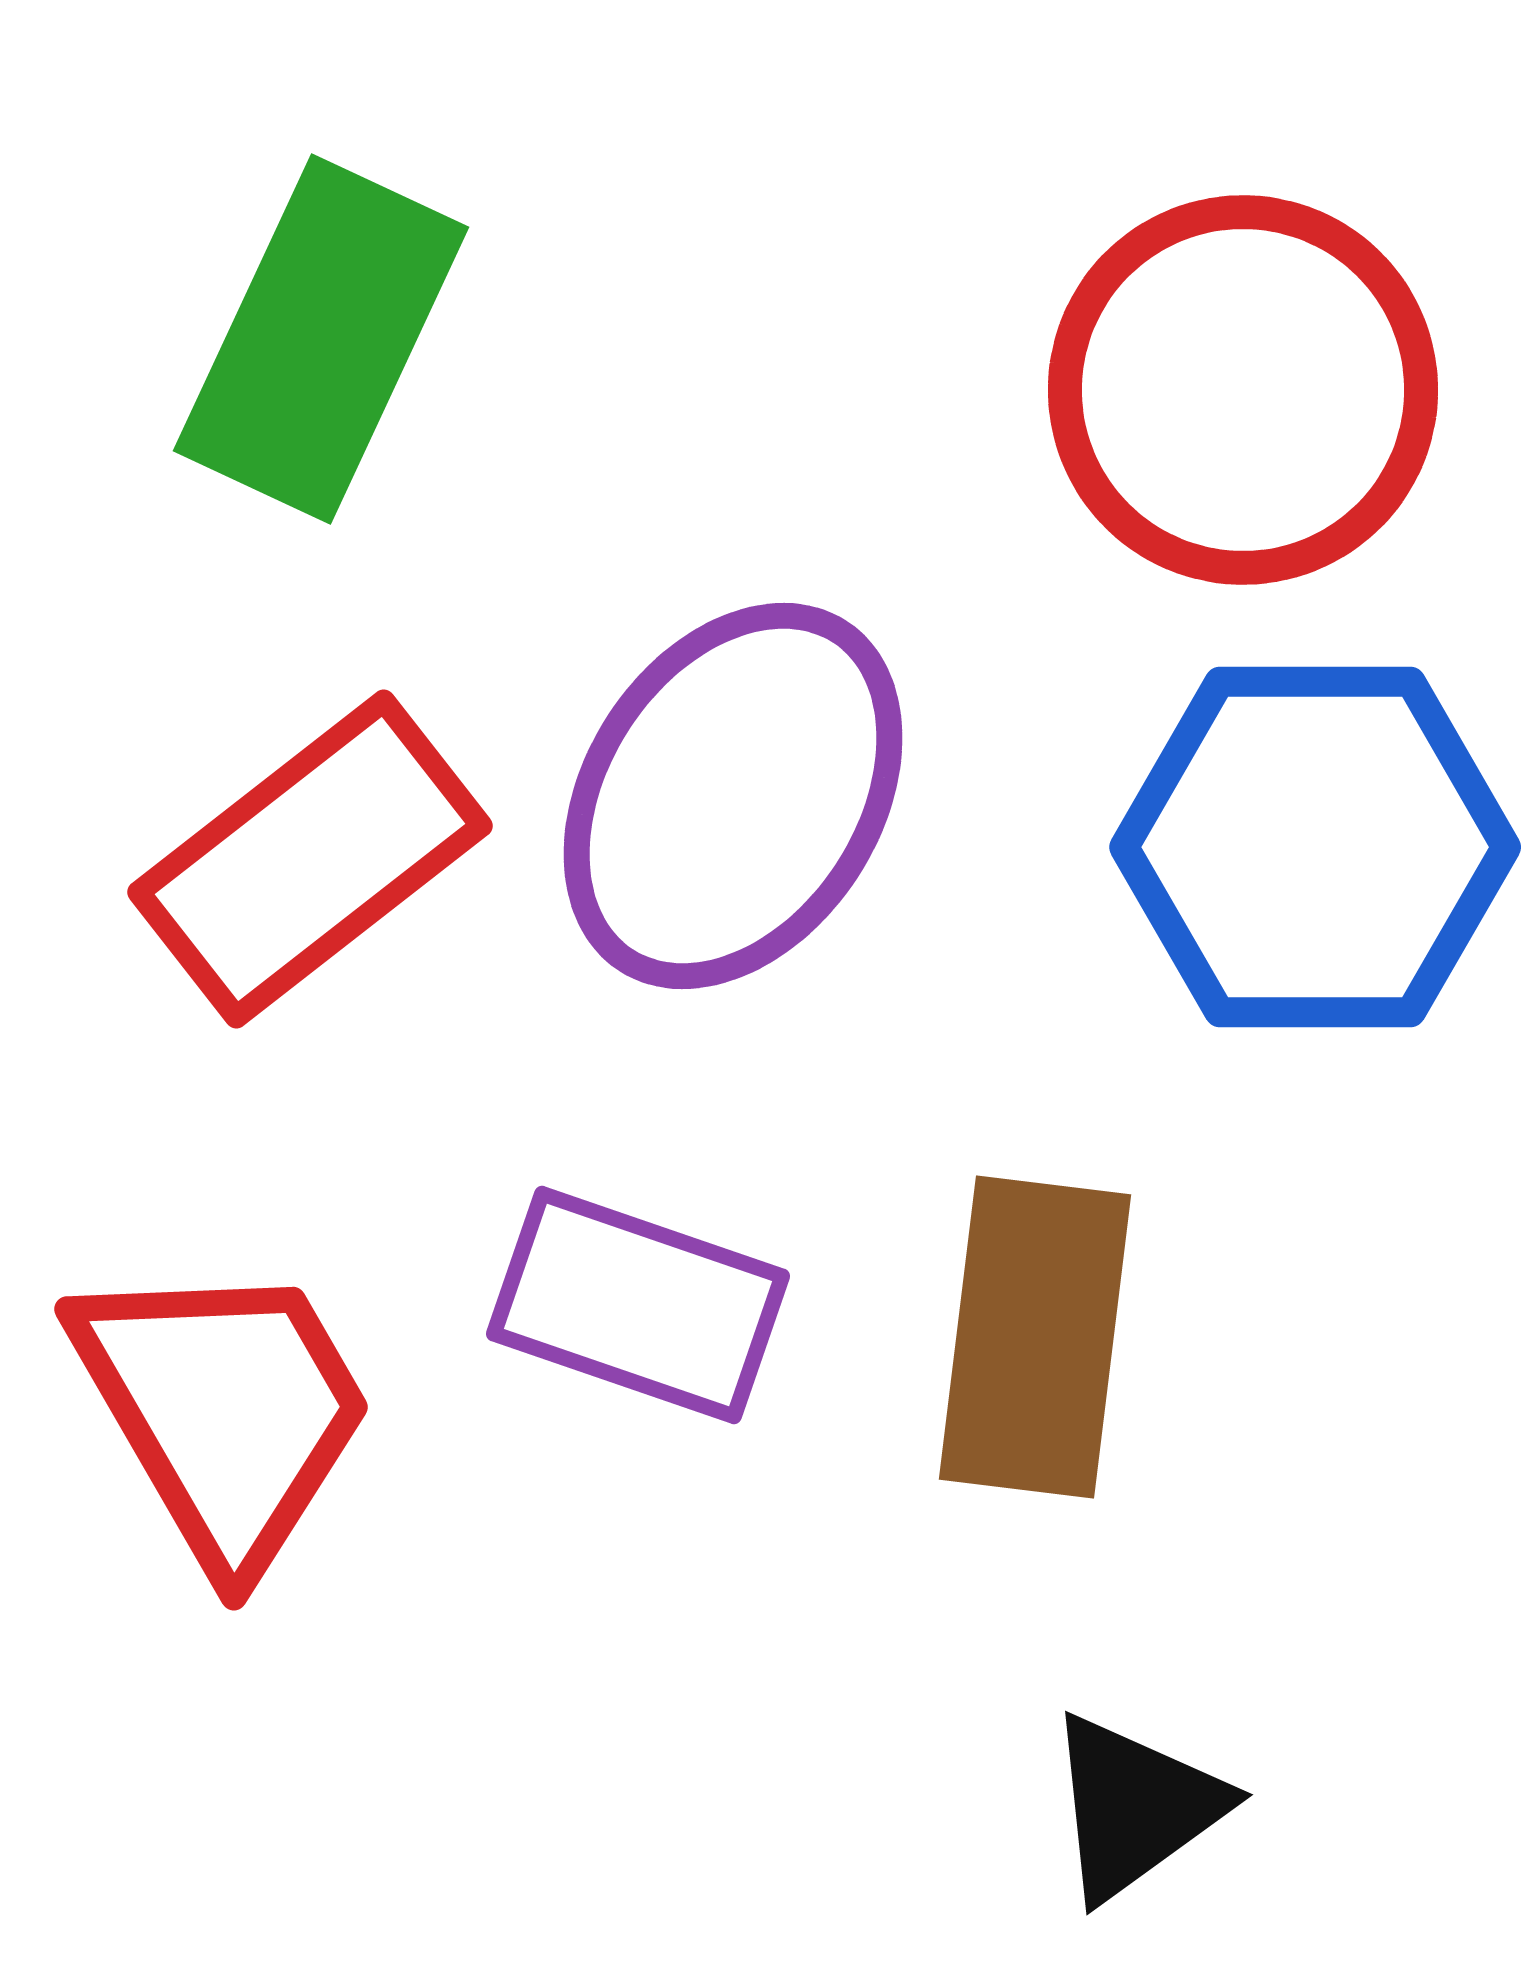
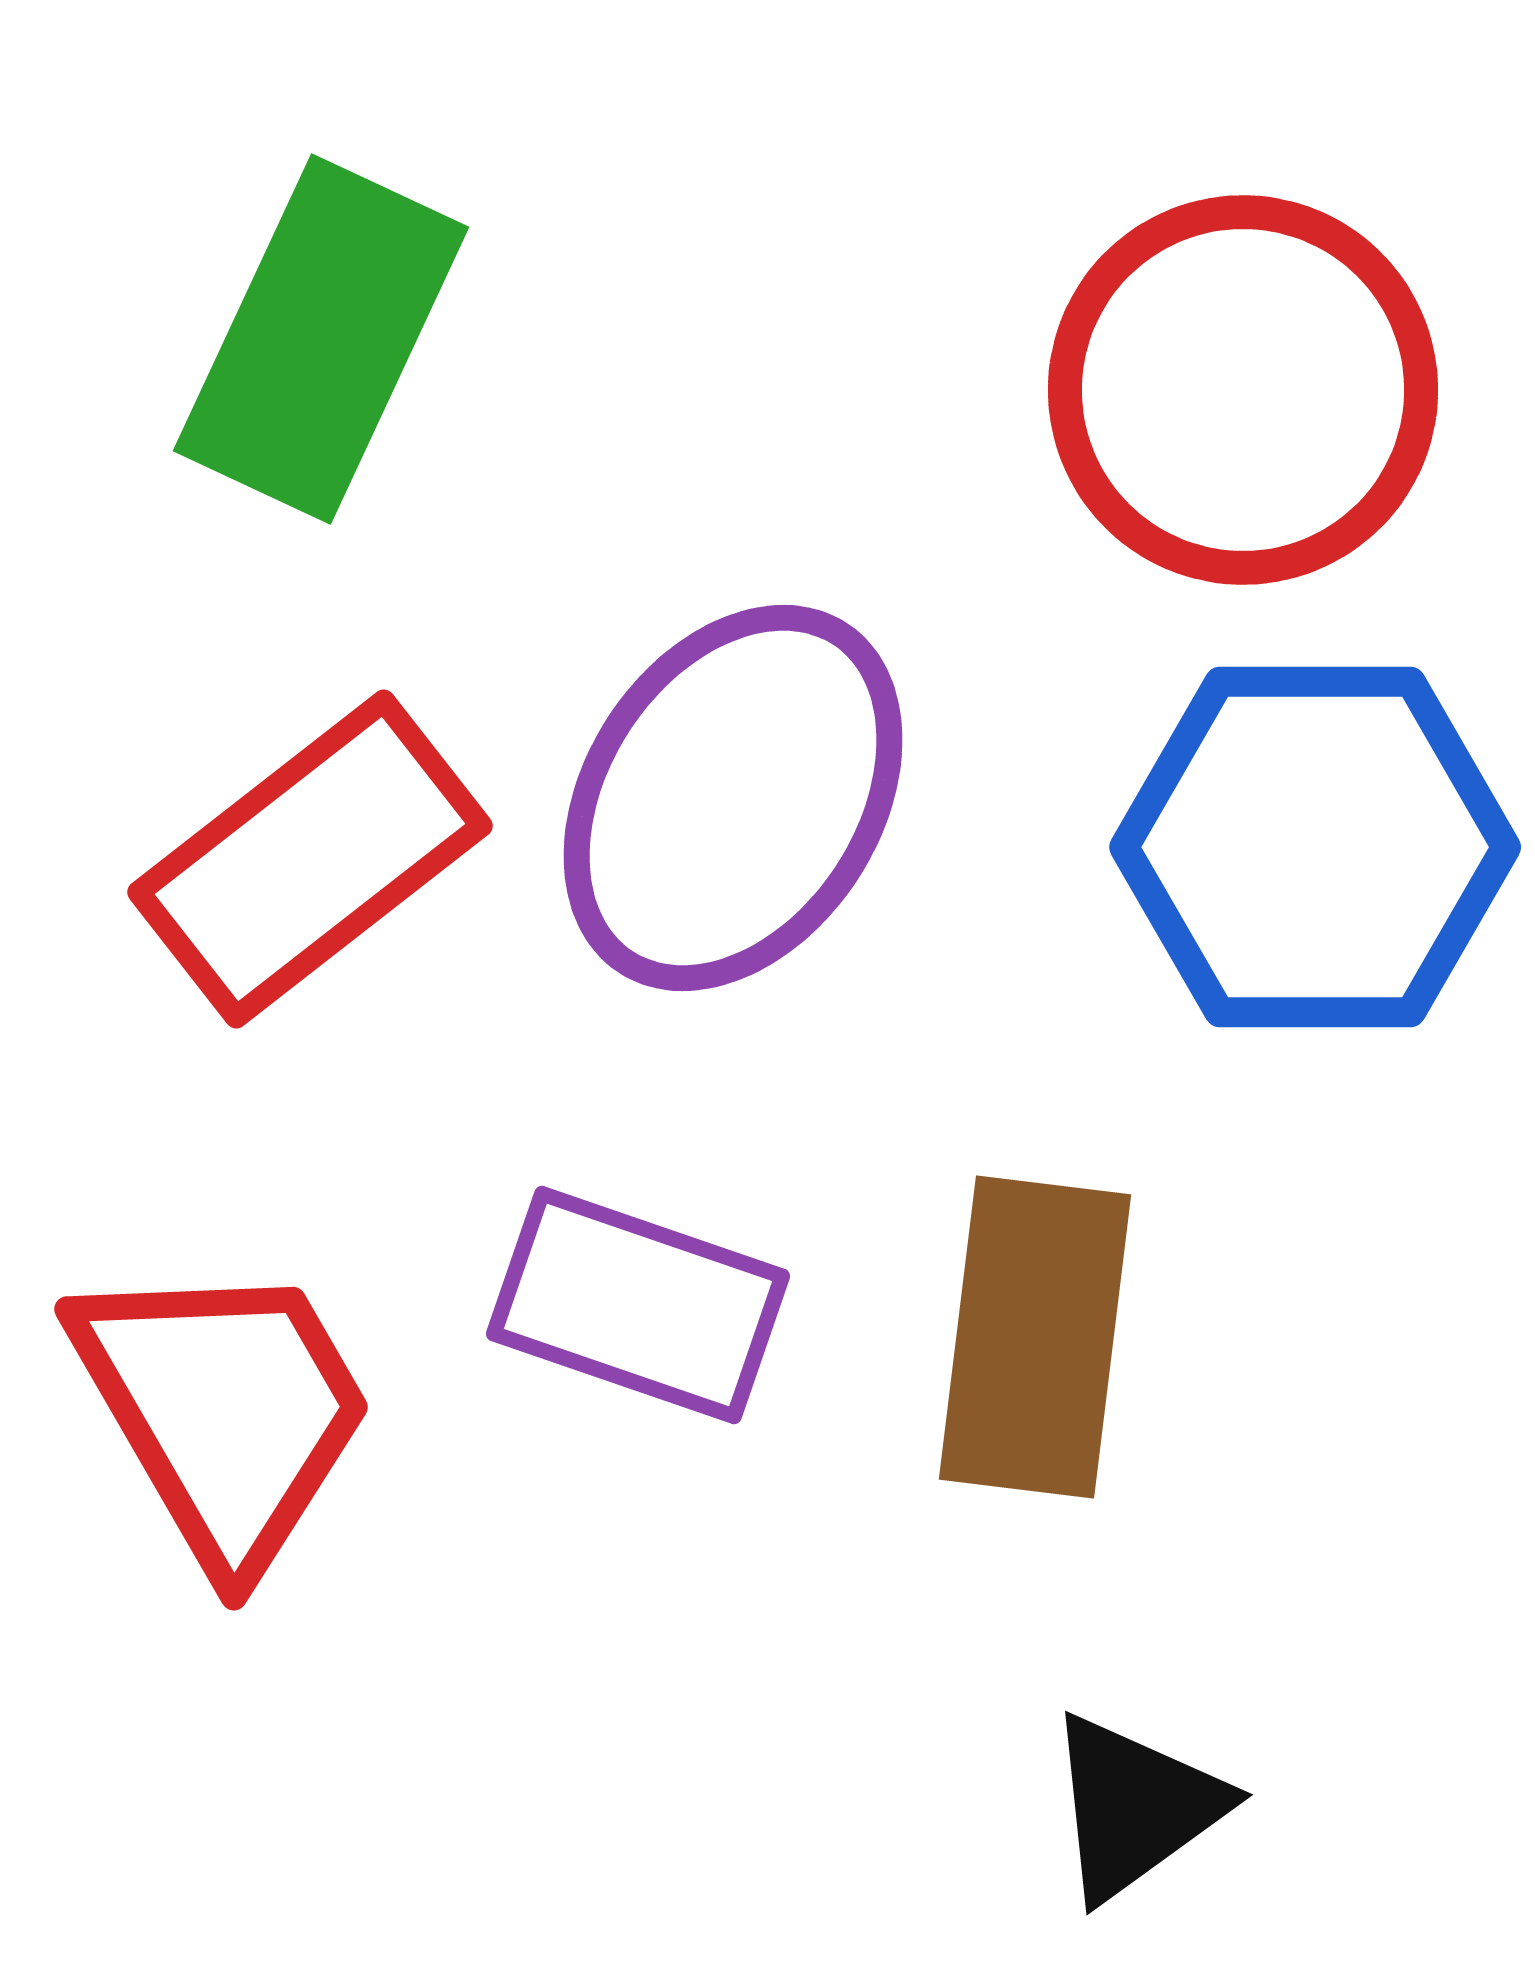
purple ellipse: moved 2 px down
